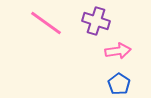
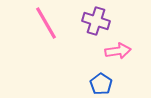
pink line: rotated 24 degrees clockwise
blue pentagon: moved 18 px left
